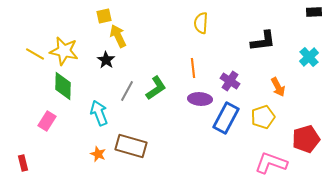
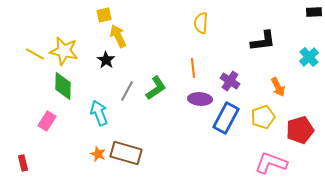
yellow square: moved 1 px up
red pentagon: moved 6 px left, 9 px up
brown rectangle: moved 5 px left, 7 px down
